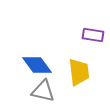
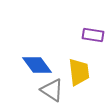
gray triangle: moved 9 px right, 1 px up; rotated 20 degrees clockwise
